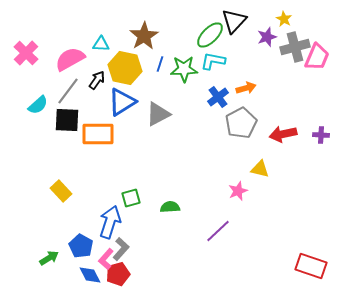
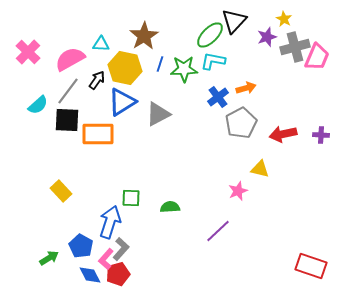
pink cross: moved 2 px right, 1 px up
green square: rotated 18 degrees clockwise
